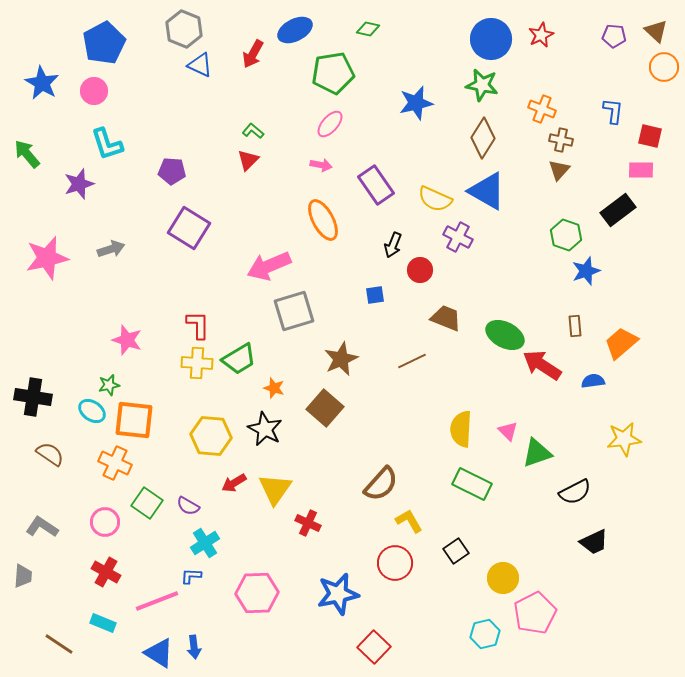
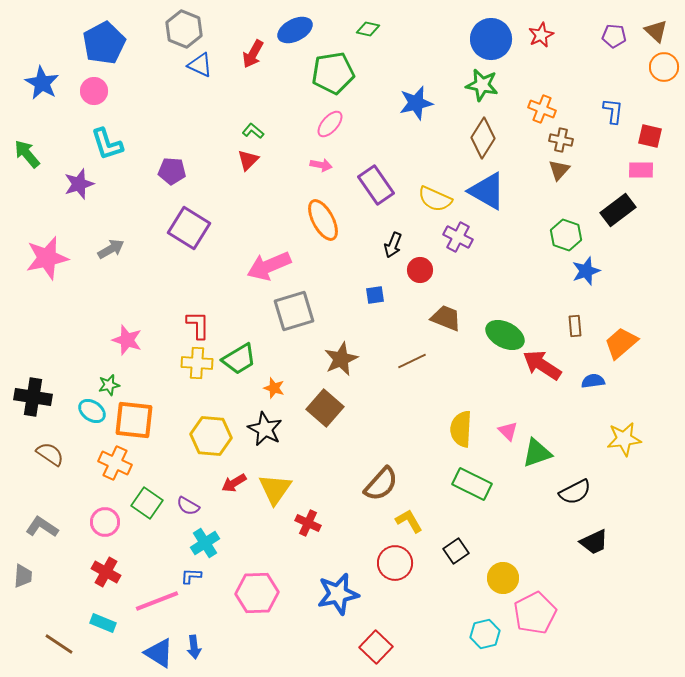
gray arrow at (111, 249): rotated 12 degrees counterclockwise
red square at (374, 647): moved 2 px right
